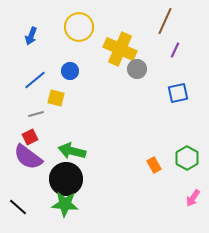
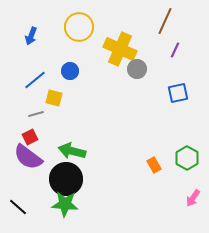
yellow square: moved 2 px left
